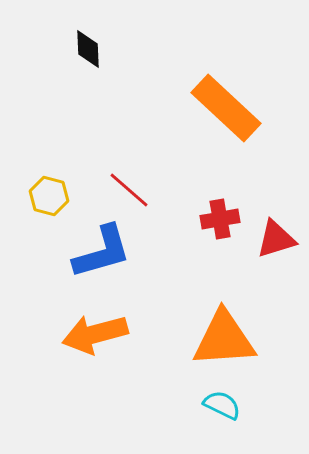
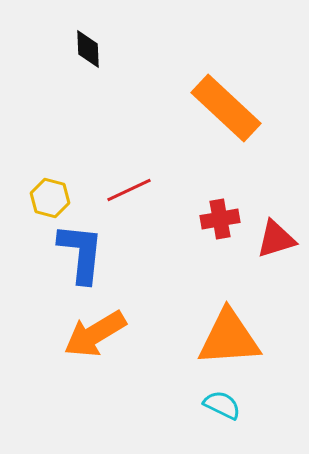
red line: rotated 66 degrees counterclockwise
yellow hexagon: moved 1 px right, 2 px down
blue L-shape: moved 21 px left, 1 px down; rotated 68 degrees counterclockwise
orange arrow: rotated 16 degrees counterclockwise
orange triangle: moved 5 px right, 1 px up
